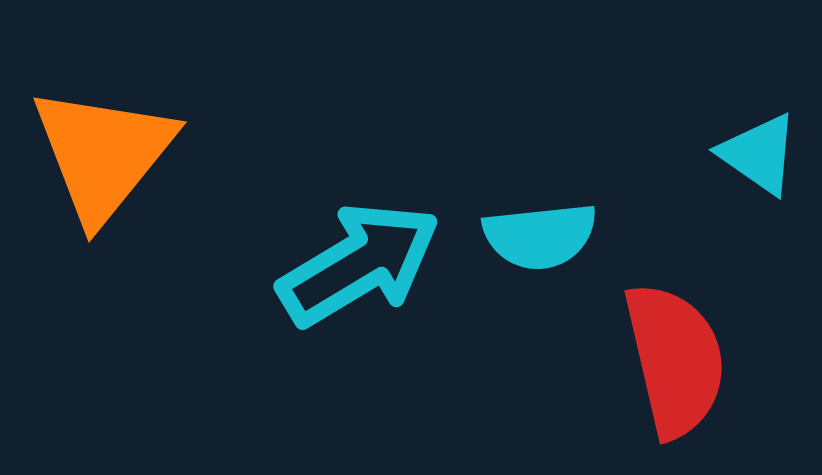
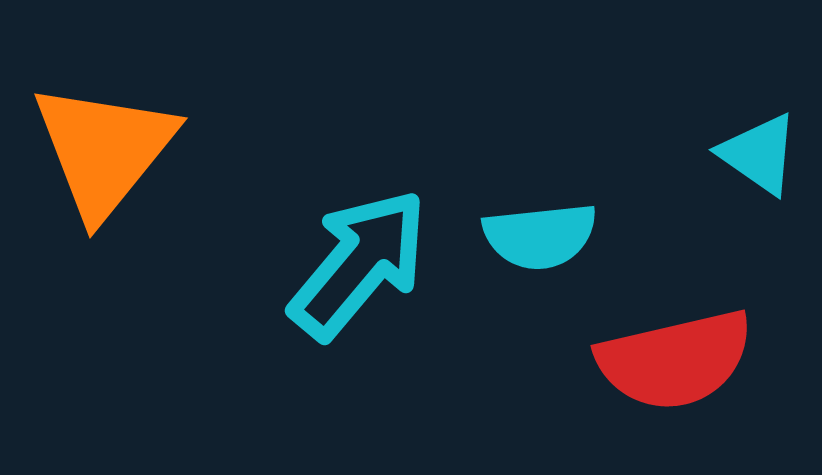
orange triangle: moved 1 px right, 4 px up
cyan arrow: rotated 19 degrees counterclockwise
red semicircle: rotated 90 degrees clockwise
